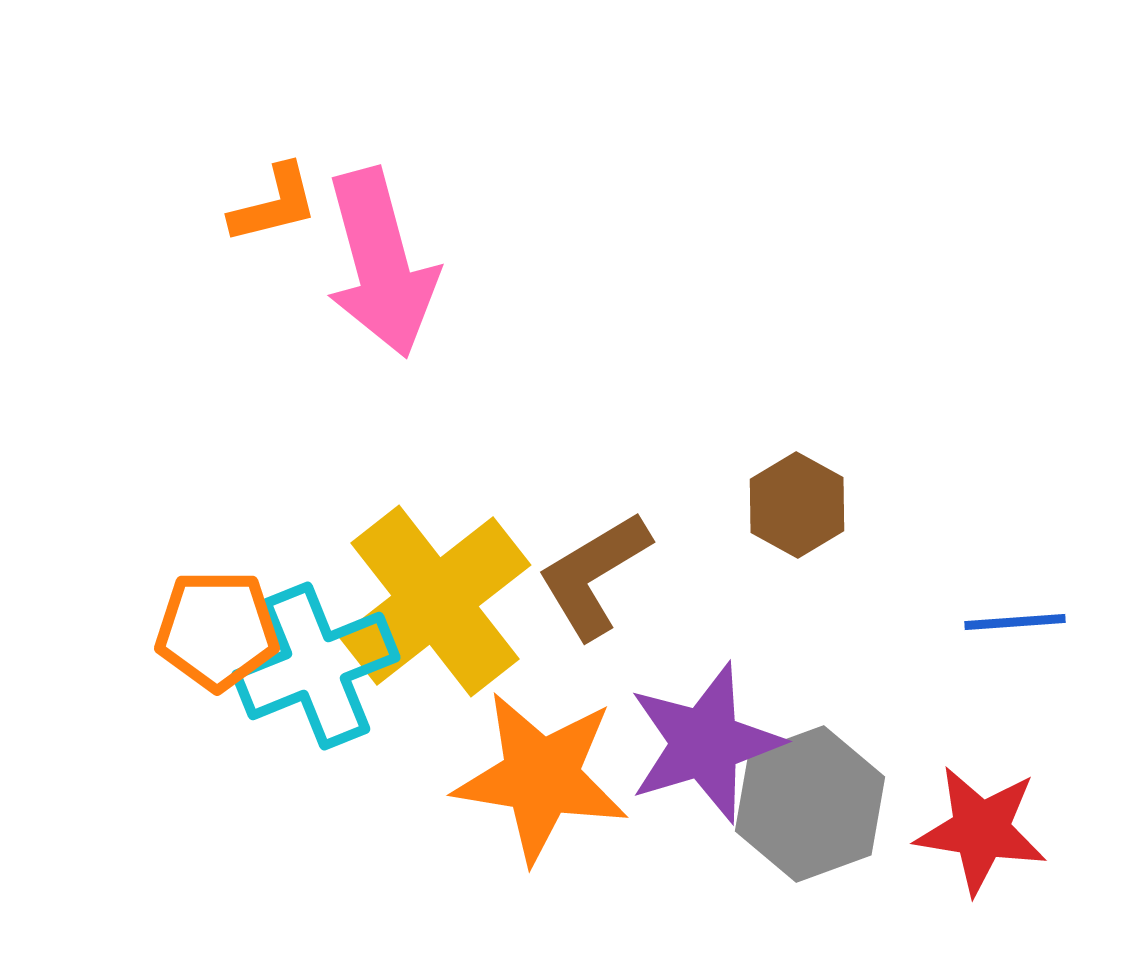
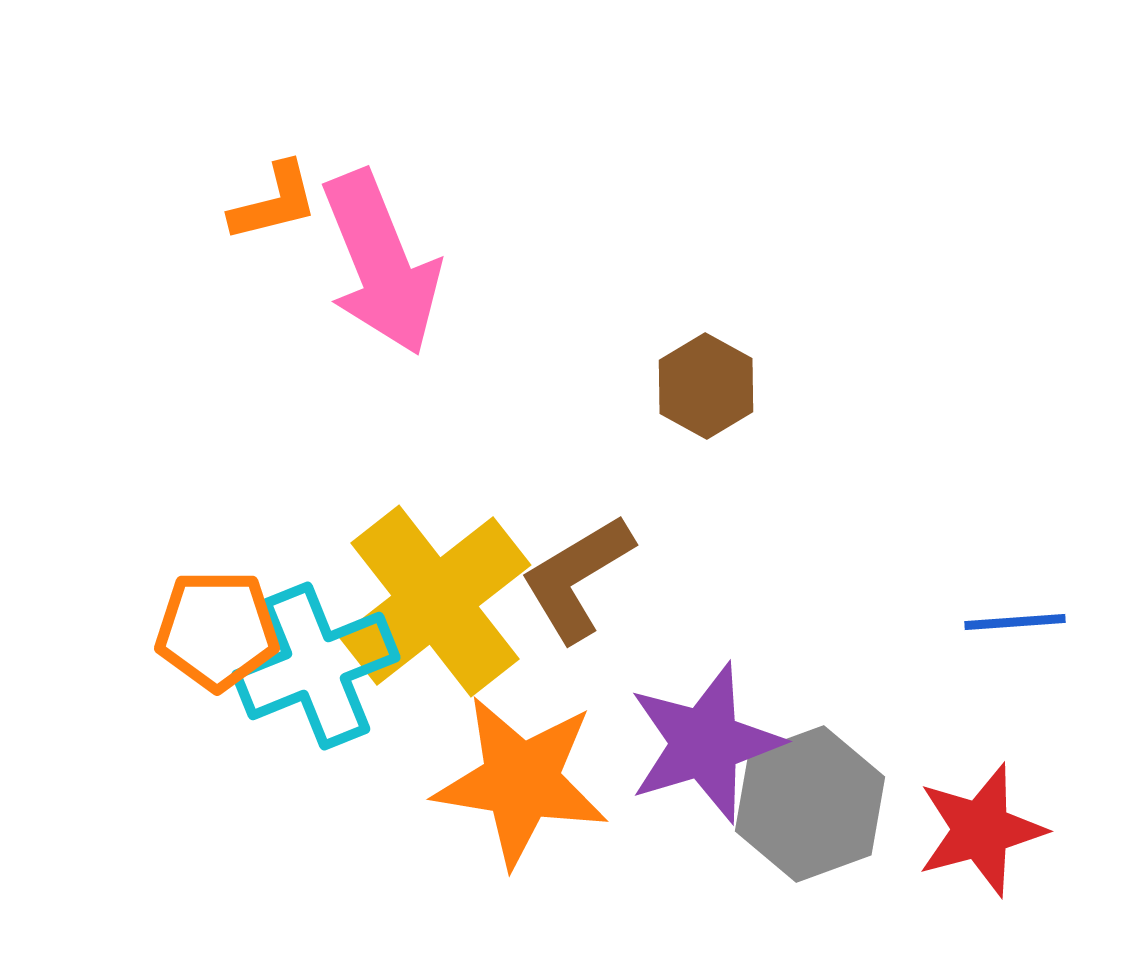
orange L-shape: moved 2 px up
pink arrow: rotated 7 degrees counterclockwise
brown hexagon: moved 91 px left, 119 px up
brown L-shape: moved 17 px left, 3 px down
orange star: moved 20 px left, 4 px down
red star: rotated 24 degrees counterclockwise
